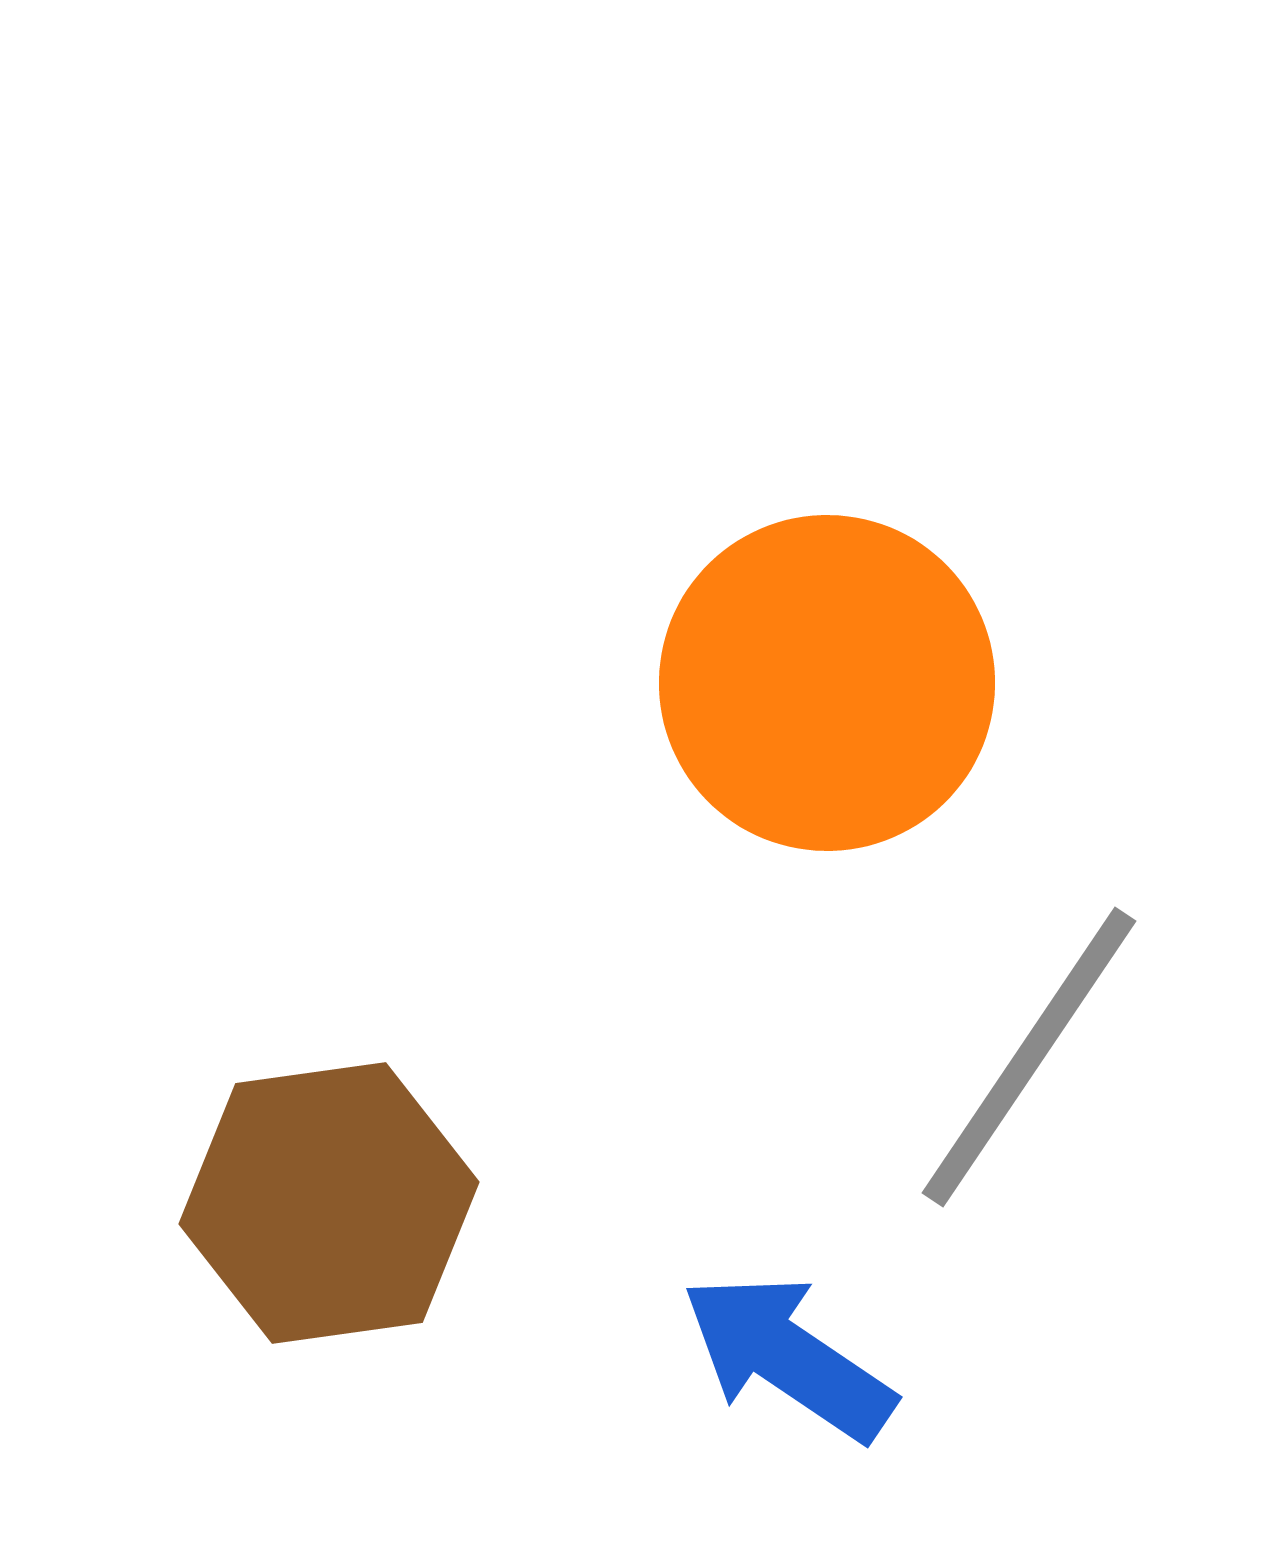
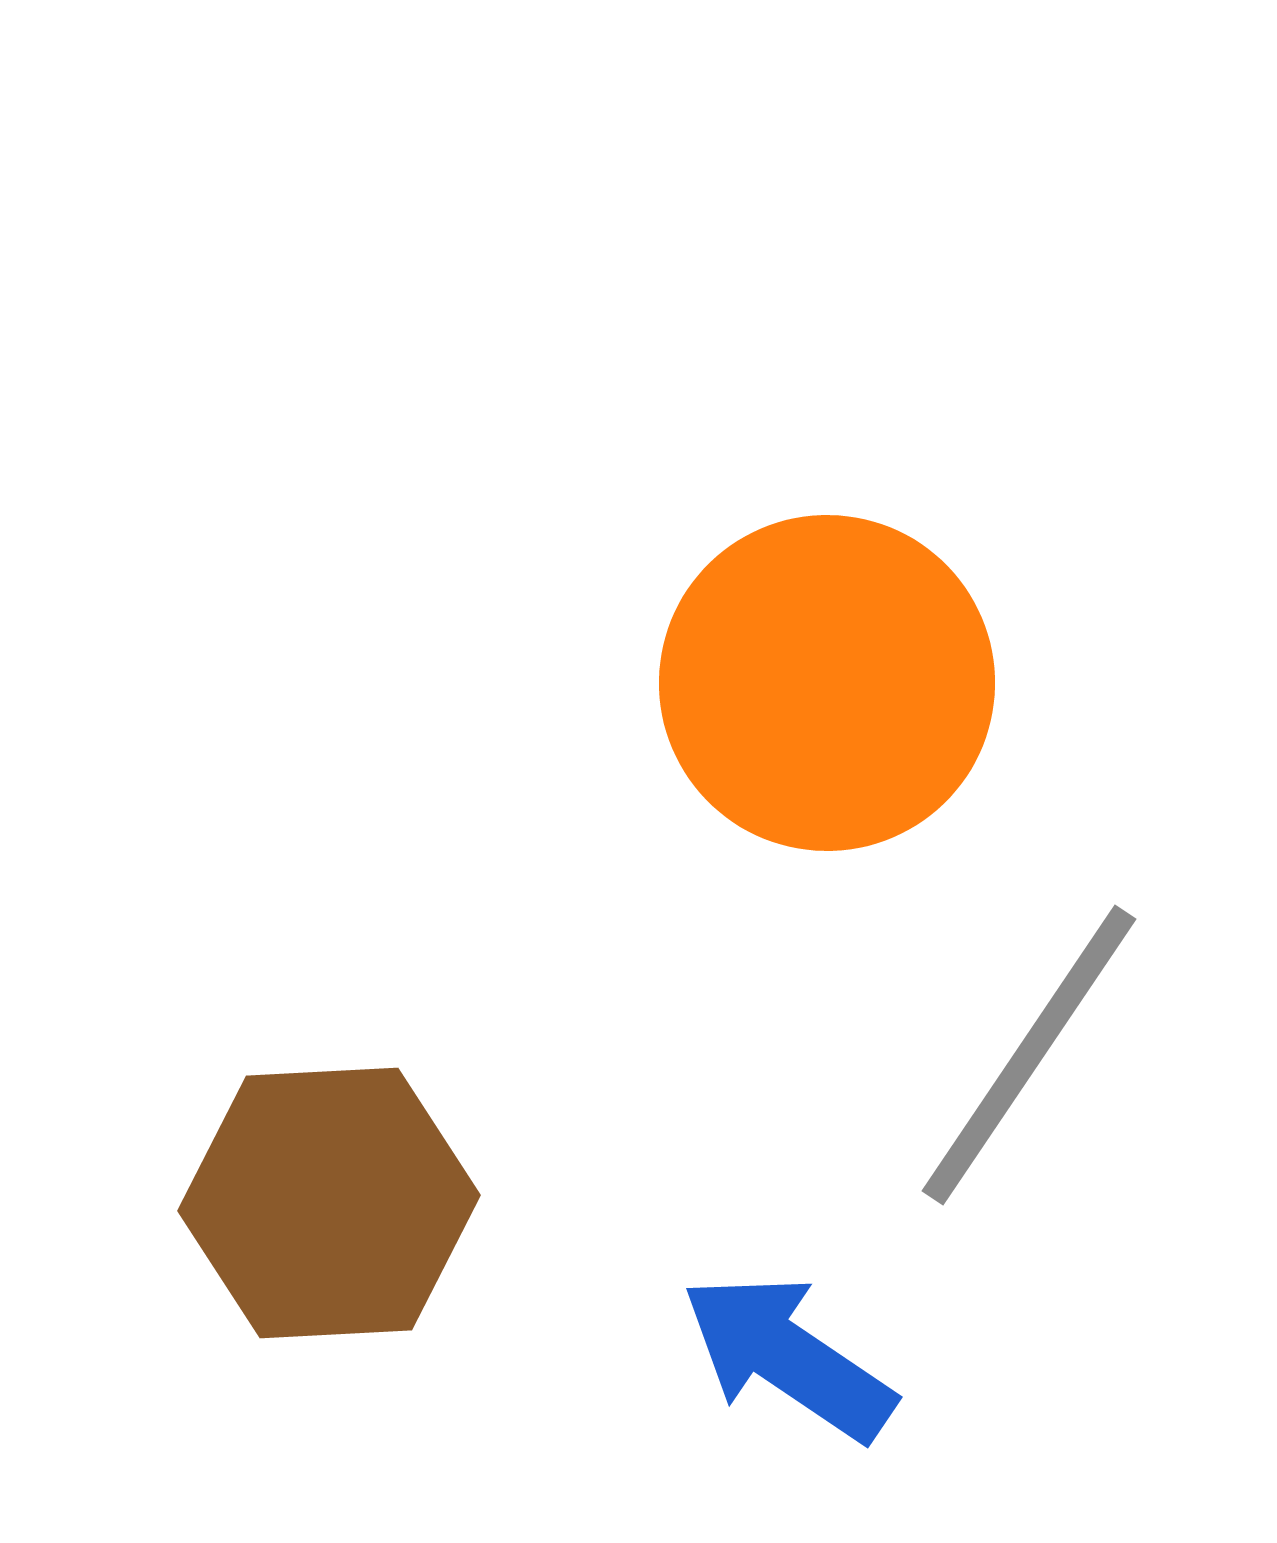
gray line: moved 2 px up
brown hexagon: rotated 5 degrees clockwise
